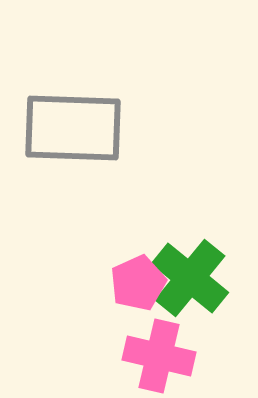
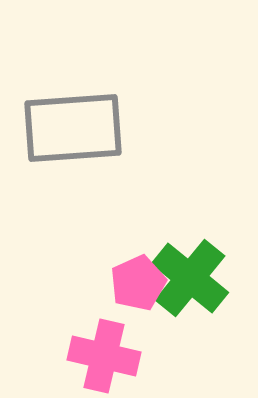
gray rectangle: rotated 6 degrees counterclockwise
pink cross: moved 55 px left
